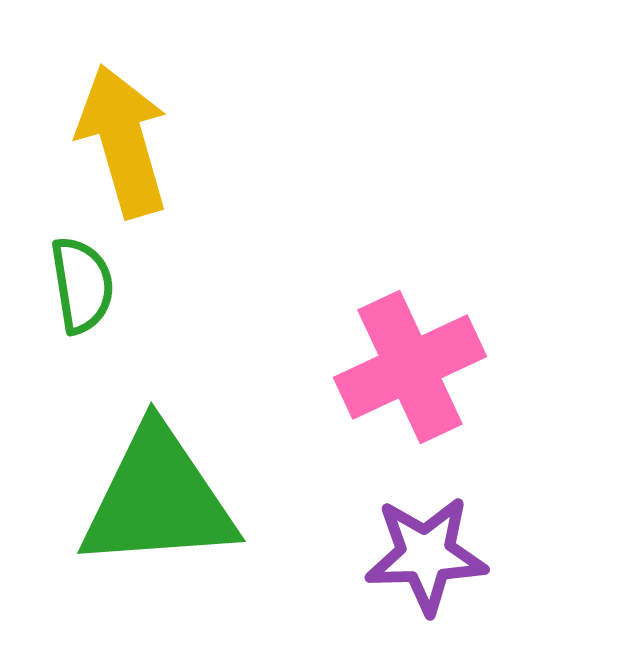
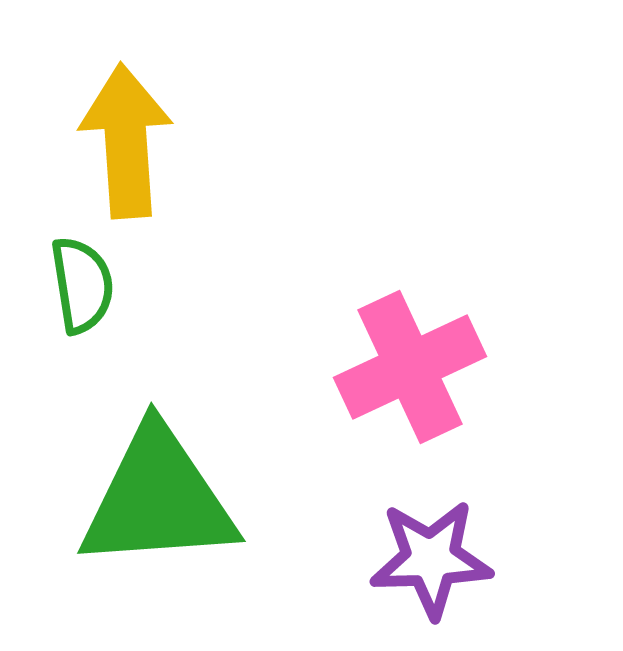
yellow arrow: moved 3 px right; rotated 12 degrees clockwise
purple star: moved 5 px right, 4 px down
